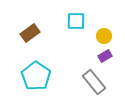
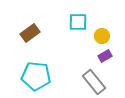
cyan square: moved 2 px right, 1 px down
yellow circle: moved 2 px left
cyan pentagon: rotated 28 degrees counterclockwise
